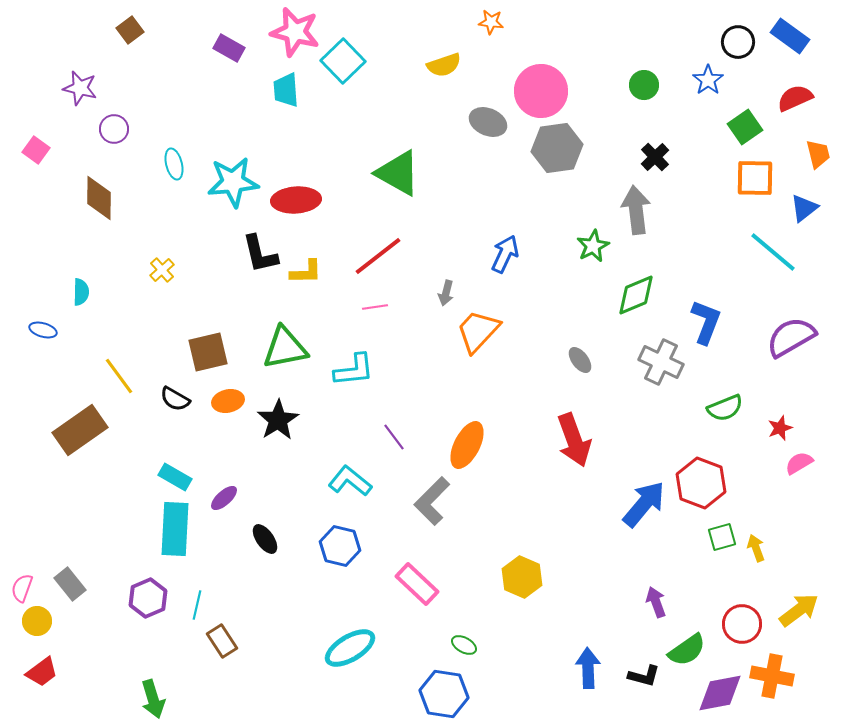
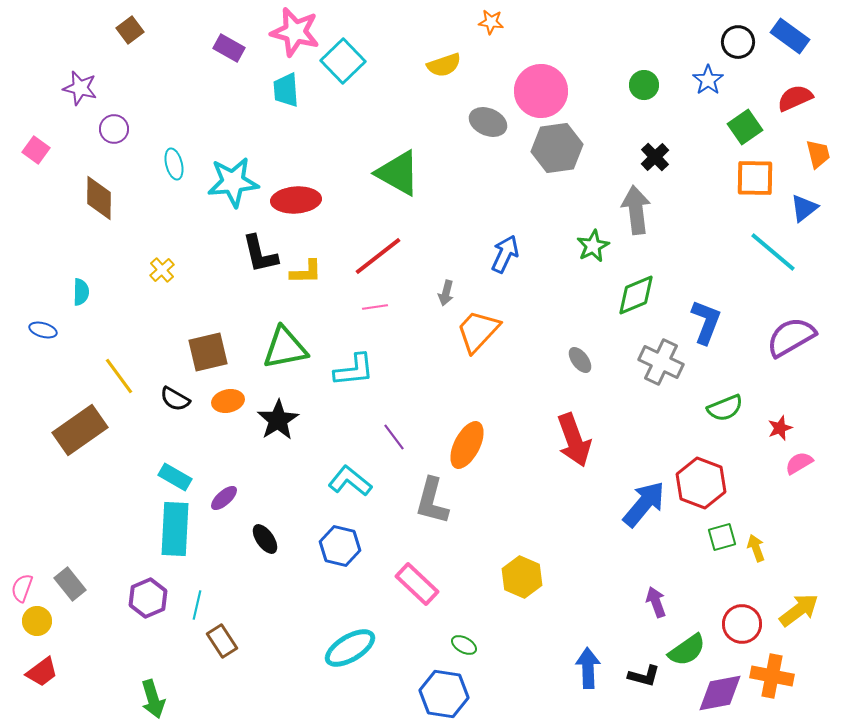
gray L-shape at (432, 501): rotated 30 degrees counterclockwise
